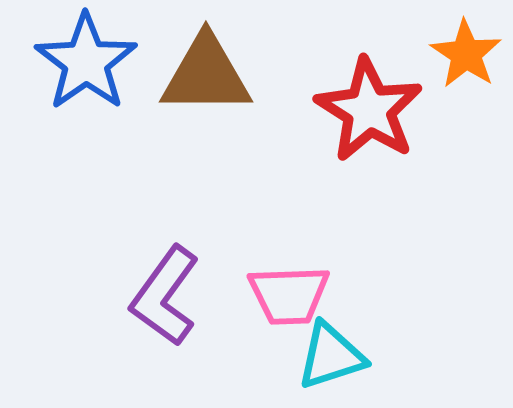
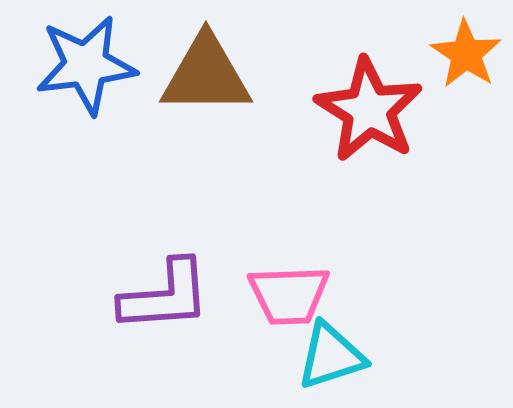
blue star: moved 3 px down; rotated 28 degrees clockwise
purple L-shape: rotated 130 degrees counterclockwise
